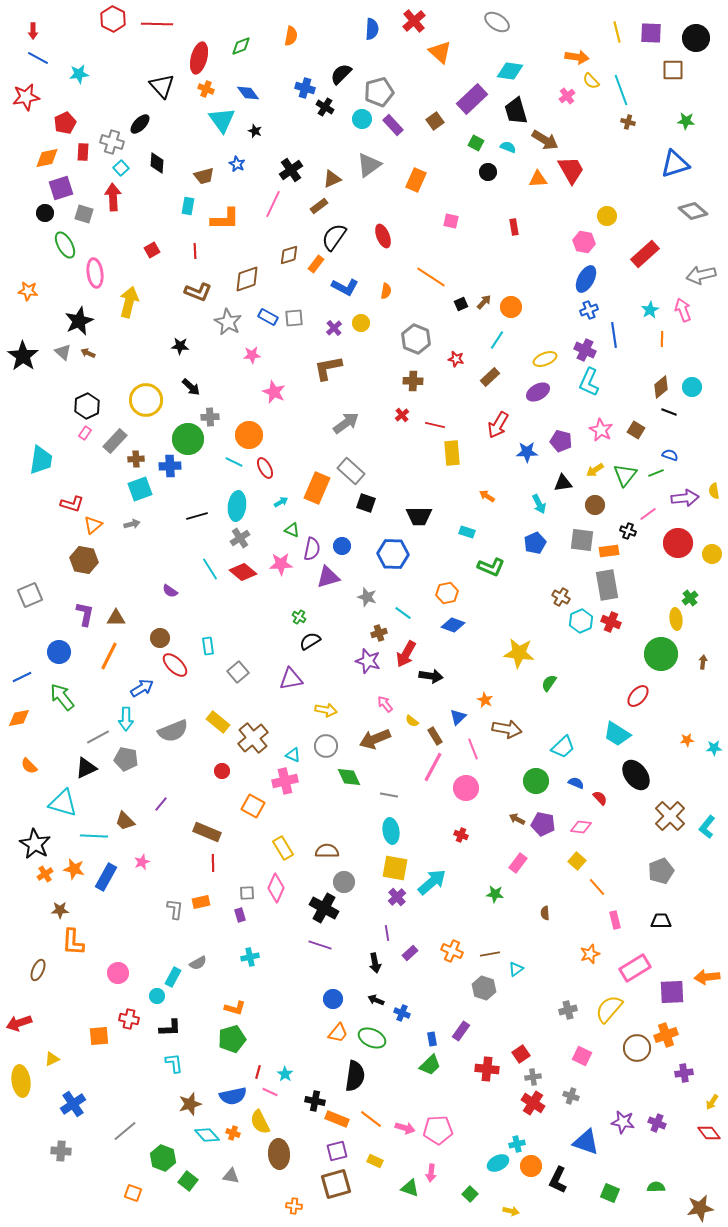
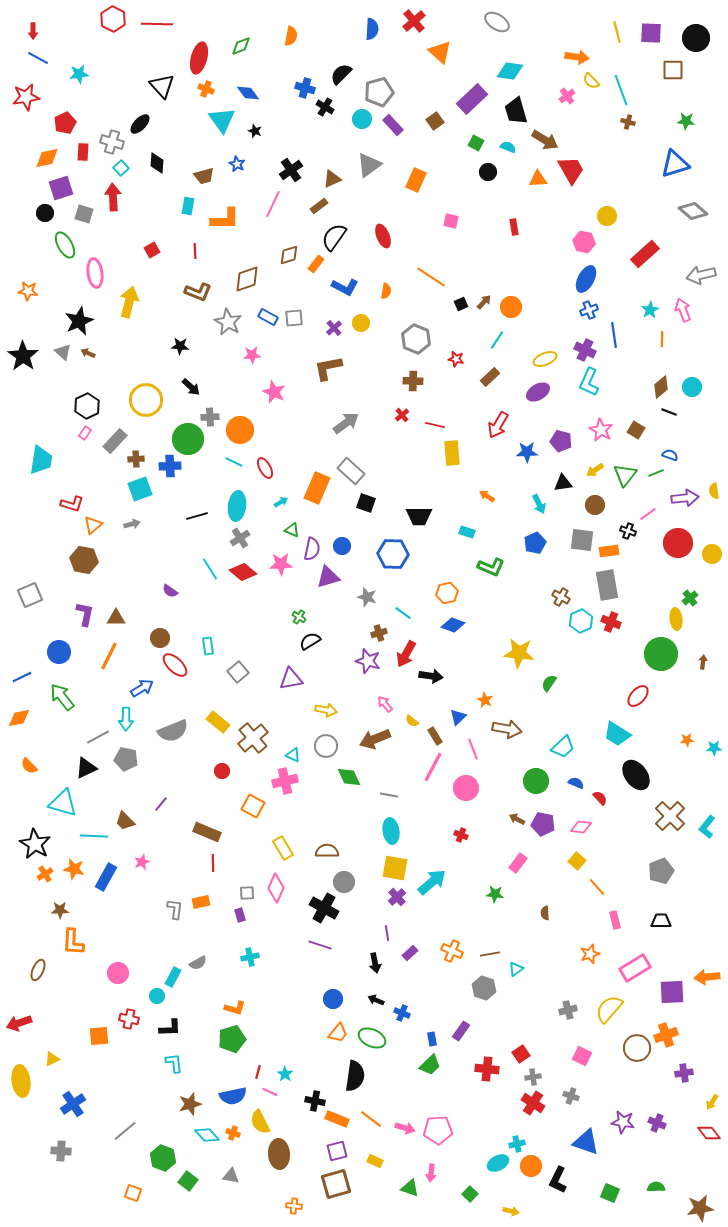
orange circle at (249, 435): moved 9 px left, 5 px up
